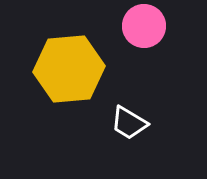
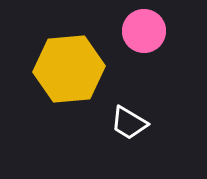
pink circle: moved 5 px down
